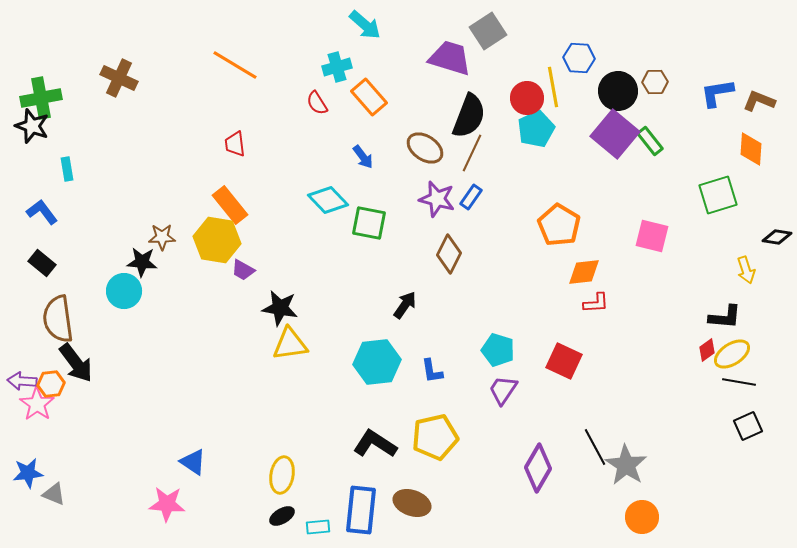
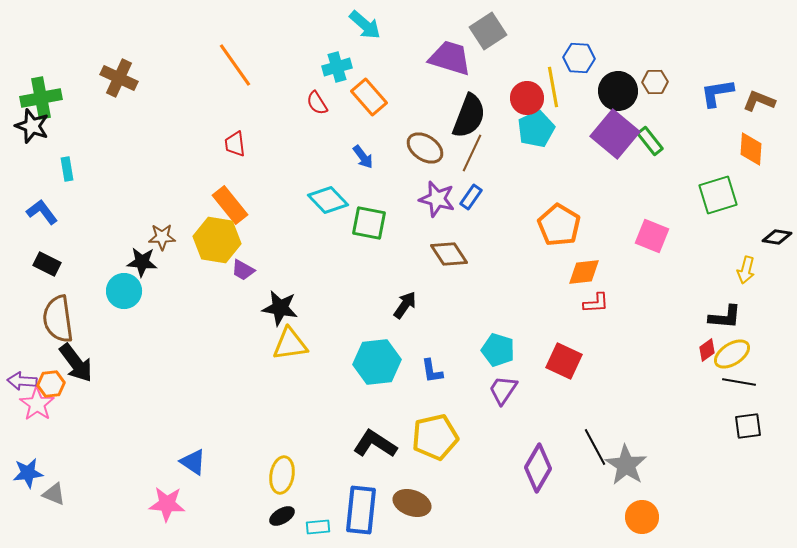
orange line at (235, 65): rotated 24 degrees clockwise
pink square at (652, 236): rotated 8 degrees clockwise
brown diamond at (449, 254): rotated 60 degrees counterclockwise
black rectangle at (42, 263): moved 5 px right, 1 px down; rotated 12 degrees counterclockwise
yellow arrow at (746, 270): rotated 32 degrees clockwise
black square at (748, 426): rotated 16 degrees clockwise
